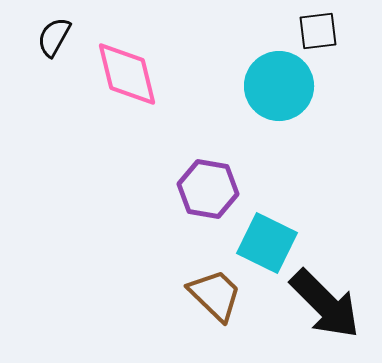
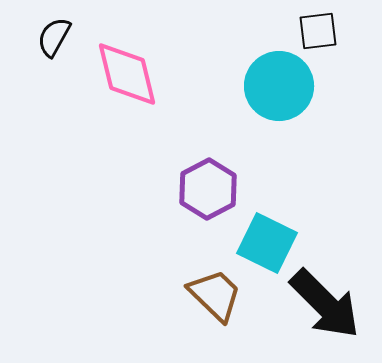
purple hexagon: rotated 22 degrees clockwise
